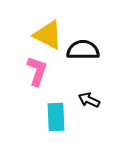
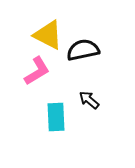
black semicircle: rotated 12 degrees counterclockwise
pink L-shape: rotated 40 degrees clockwise
black arrow: rotated 15 degrees clockwise
